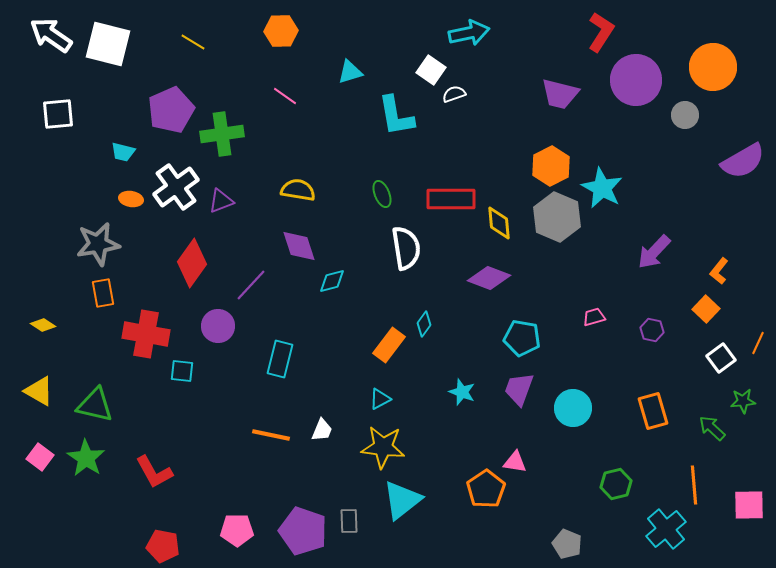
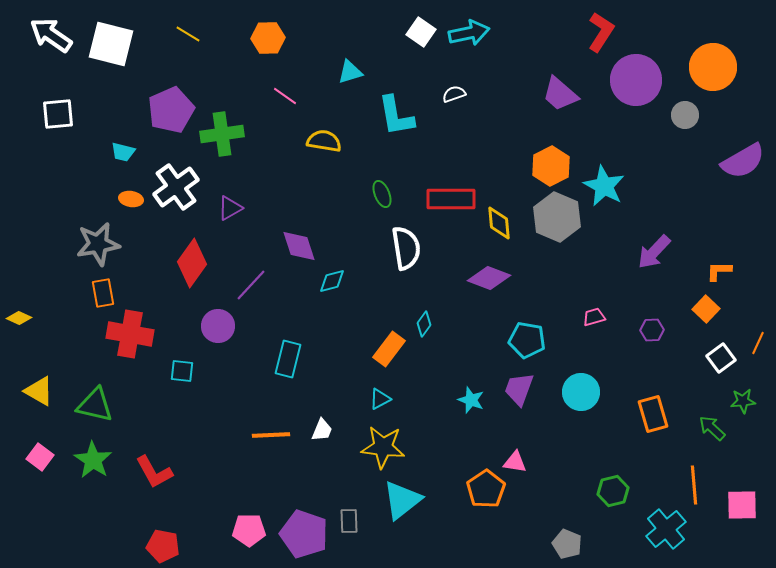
orange hexagon at (281, 31): moved 13 px left, 7 px down
yellow line at (193, 42): moved 5 px left, 8 px up
white square at (108, 44): moved 3 px right
white square at (431, 70): moved 10 px left, 38 px up
purple trapezoid at (560, 94): rotated 27 degrees clockwise
cyan star at (602, 188): moved 2 px right, 2 px up
yellow semicircle at (298, 190): moved 26 px right, 49 px up
purple triangle at (221, 201): moved 9 px right, 7 px down; rotated 8 degrees counterclockwise
orange L-shape at (719, 271): rotated 52 degrees clockwise
yellow diamond at (43, 325): moved 24 px left, 7 px up; rotated 10 degrees counterclockwise
purple hexagon at (652, 330): rotated 15 degrees counterclockwise
red cross at (146, 334): moved 16 px left
cyan pentagon at (522, 338): moved 5 px right, 2 px down
orange rectangle at (389, 345): moved 4 px down
cyan rectangle at (280, 359): moved 8 px right
cyan star at (462, 392): moved 9 px right, 8 px down
cyan circle at (573, 408): moved 8 px right, 16 px up
orange rectangle at (653, 411): moved 3 px down
orange line at (271, 435): rotated 15 degrees counterclockwise
green star at (86, 458): moved 7 px right, 2 px down
green hexagon at (616, 484): moved 3 px left, 7 px down
pink square at (749, 505): moved 7 px left
pink pentagon at (237, 530): moved 12 px right
purple pentagon at (303, 531): moved 1 px right, 3 px down
